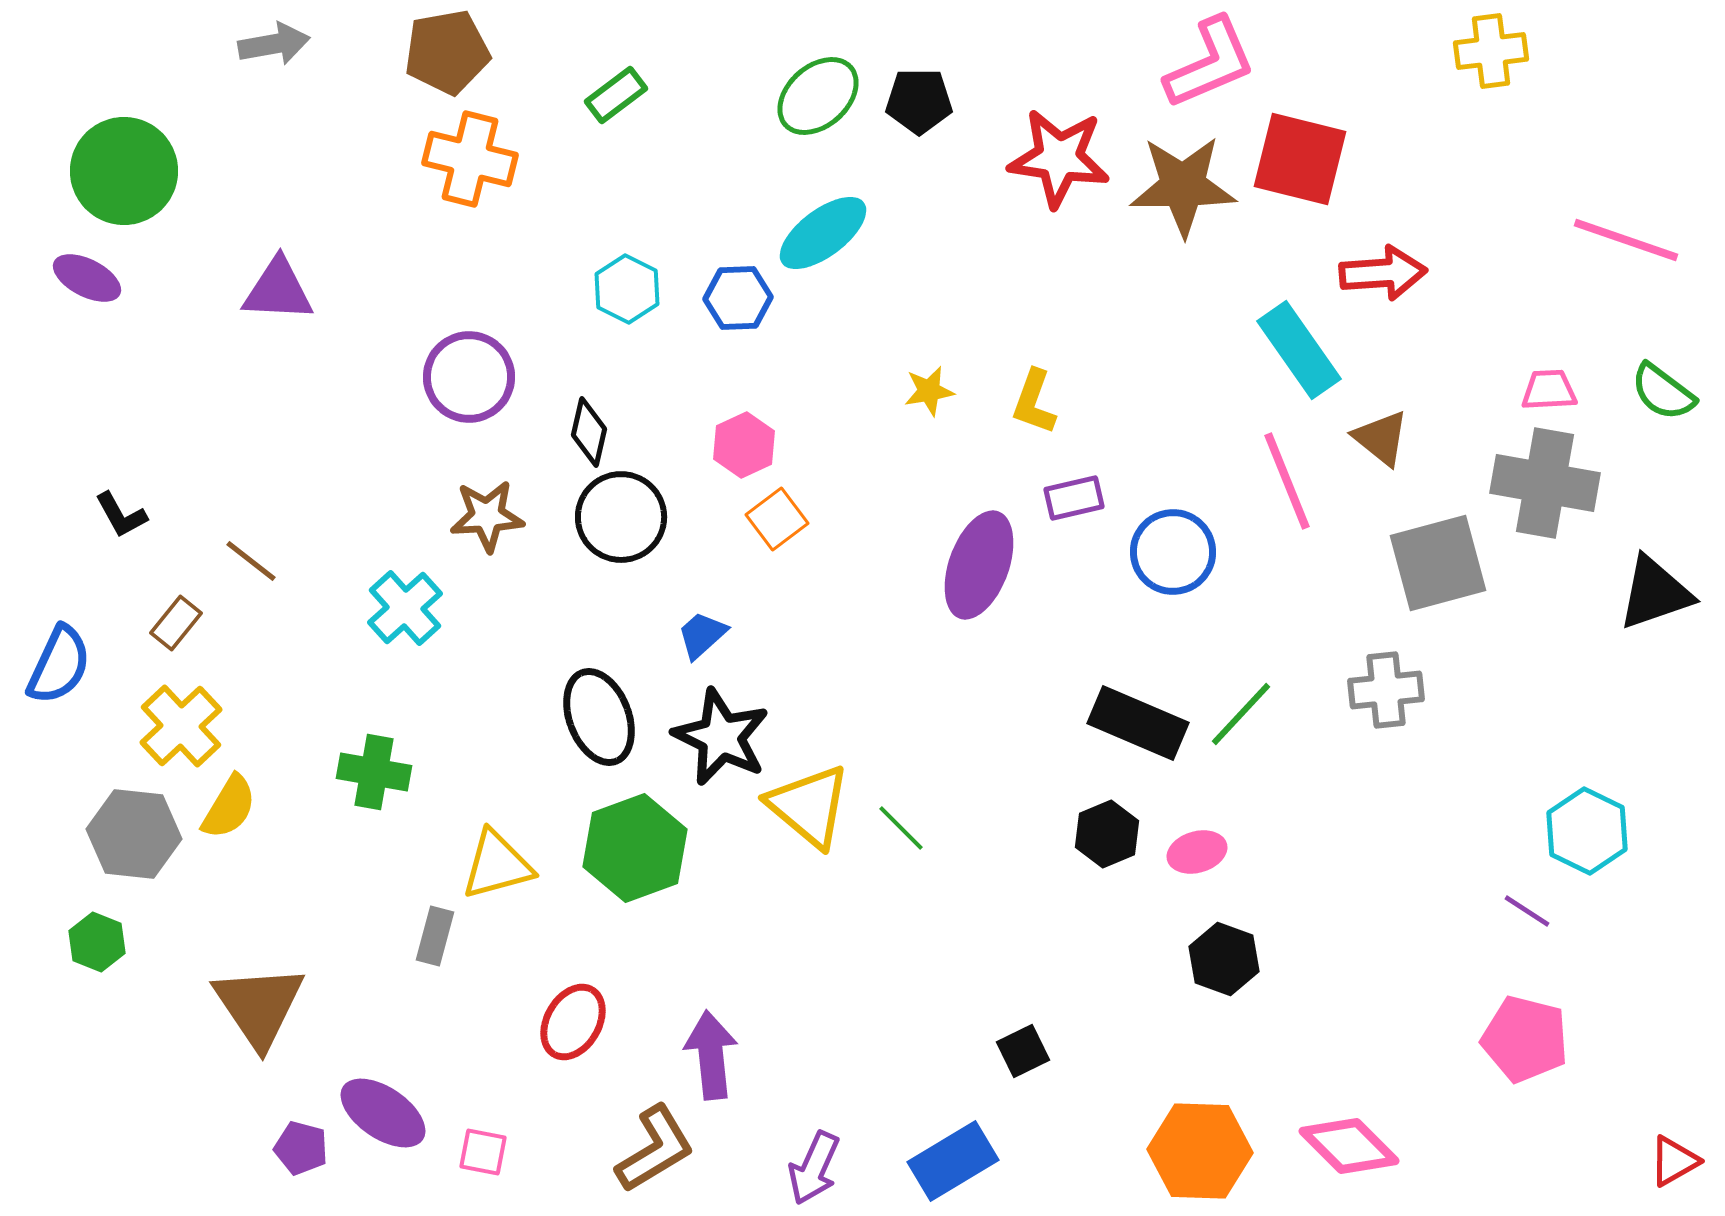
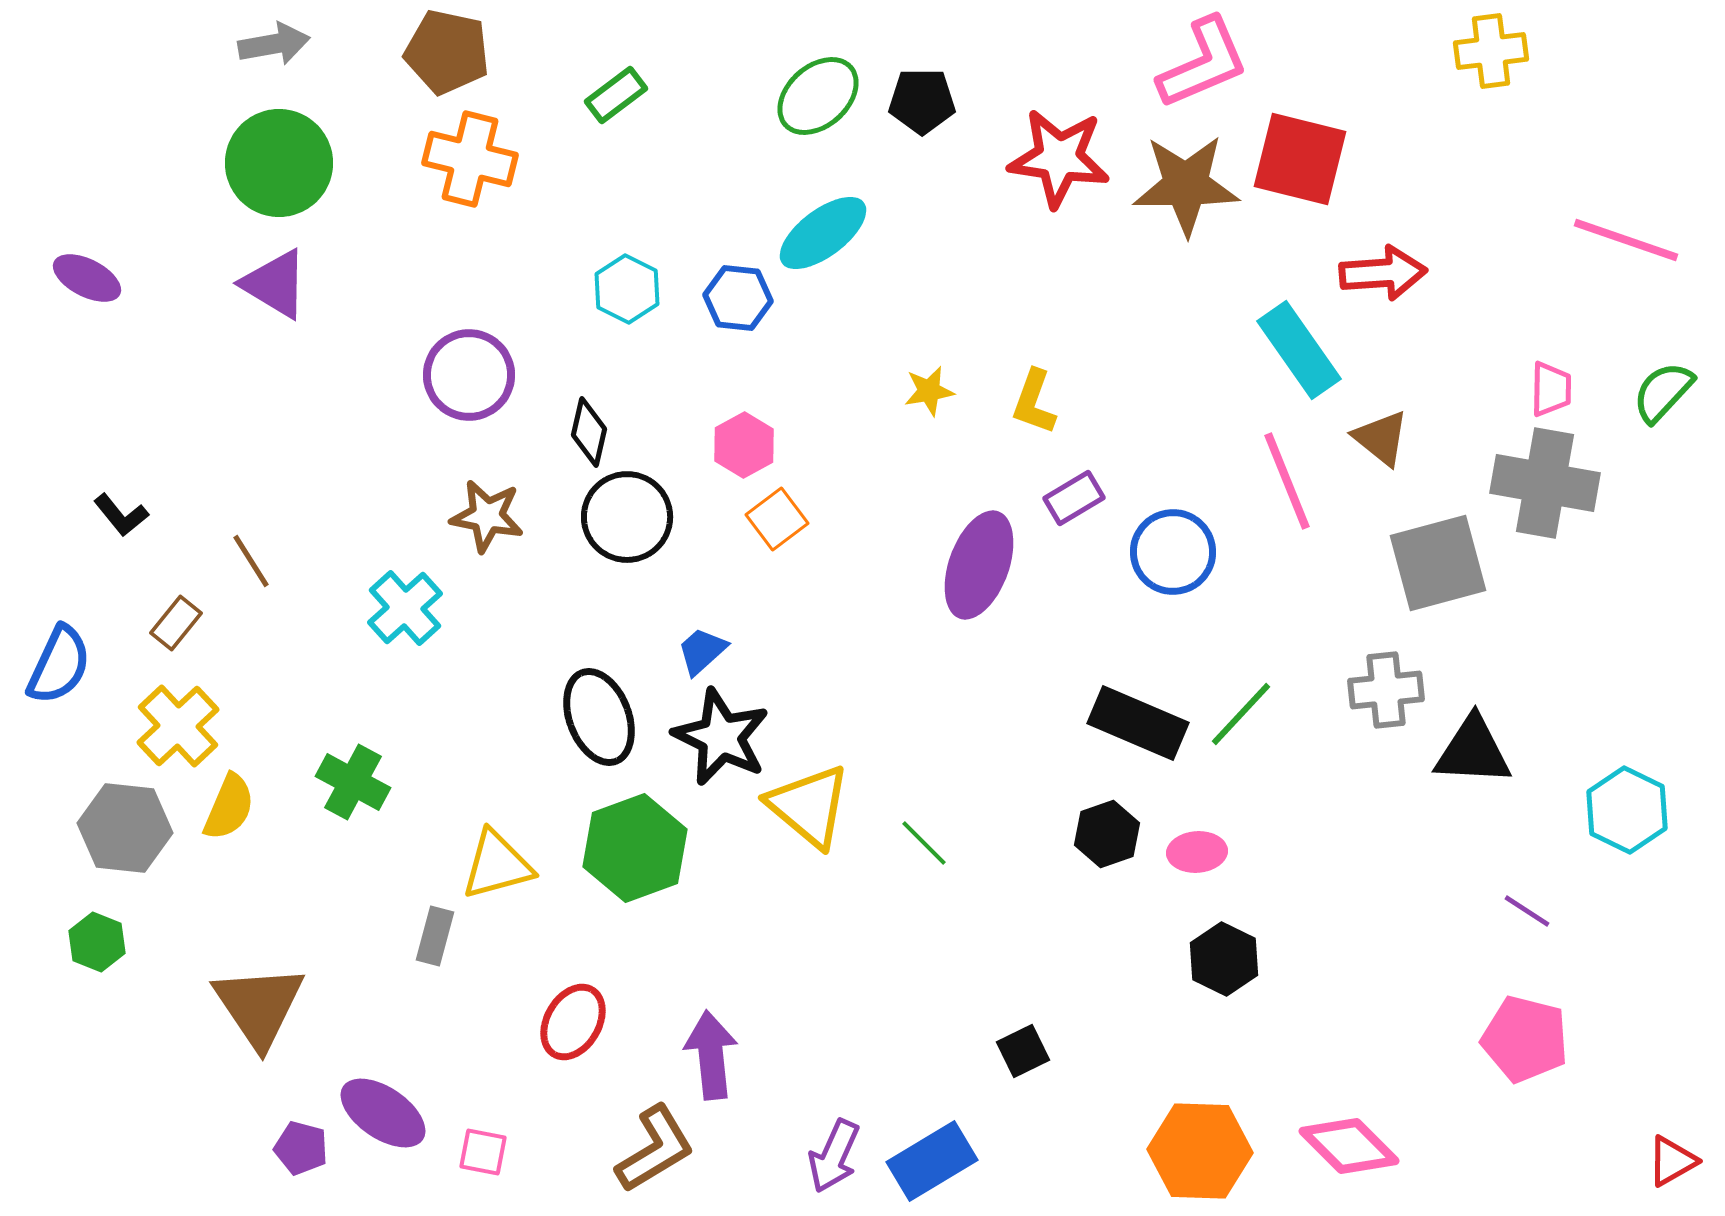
brown pentagon at (447, 52): rotated 22 degrees clockwise
pink L-shape at (1210, 63): moved 7 px left
black pentagon at (919, 101): moved 3 px right
green circle at (124, 171): moved 155 px right, 8 px up
brown star at (1183, 186): moved 3 px right, 1 px up
purple triangle at (278, 290): moved 3 px left, 6 px up; rotated 28 degrees clockwise
blue hexagon at (738, 298): rotated 8 degrees clockwise
purple circle at (469, 377): moved 2 px up
pink trapezoid at (1549, 390): moved 2 px right, 1 px up; rotated 94 degrees clockwise
green semicircle at (1663, 392): rotated 96 degrees clockwise
pink hexagon at (744, 445): rotated 4 degrees counterclockwise
purple rectangle at (1074, 498): rotated 18 degrees counterclockwise
black L-shape at (121, 515): rotated 10 degrees counterclockwise
brown star at (487, 516): rotated 14 degrees clockwise
black circle at (621, 517): moved 6 px right
brown line at (251, 561): rotated 20 degrees clockwise
black triangle at (1655, 593): moved 182 px left, 158 px down; rotated 22 degrees clockwise
blue trapezoid at (702, 635): moved 16 px down
yellow cross at (181, 726): moved 3 px left
green cross at (374, 772): moved 21 px left, 10 px down; rotated 18 degrees clockwise
yellow semicircle at (229, 807): rotated 8 degrees counterclockwise
green line at (901, 828): moved 23 px right, 15 px down
cyan hexagon at (1587, 831): moved 40 px right, 21 px up
gray hexagon at (134, 834): moved 9 px left, 6 px up
black hexagon at (1107, 834): rotated 4 degrees clockwise
pink ellipse at (1197, 852): rotated 12 degrees clockwise
black hexagon at (1224, 959): rotated 6 degrees clockwise
blue rectangle at (953, 1161): moved 21 px left
red triangle at (1674, 1161): moved 2 px left
purple arrow at (814, 1168): moved 20 px right, 12 px up
